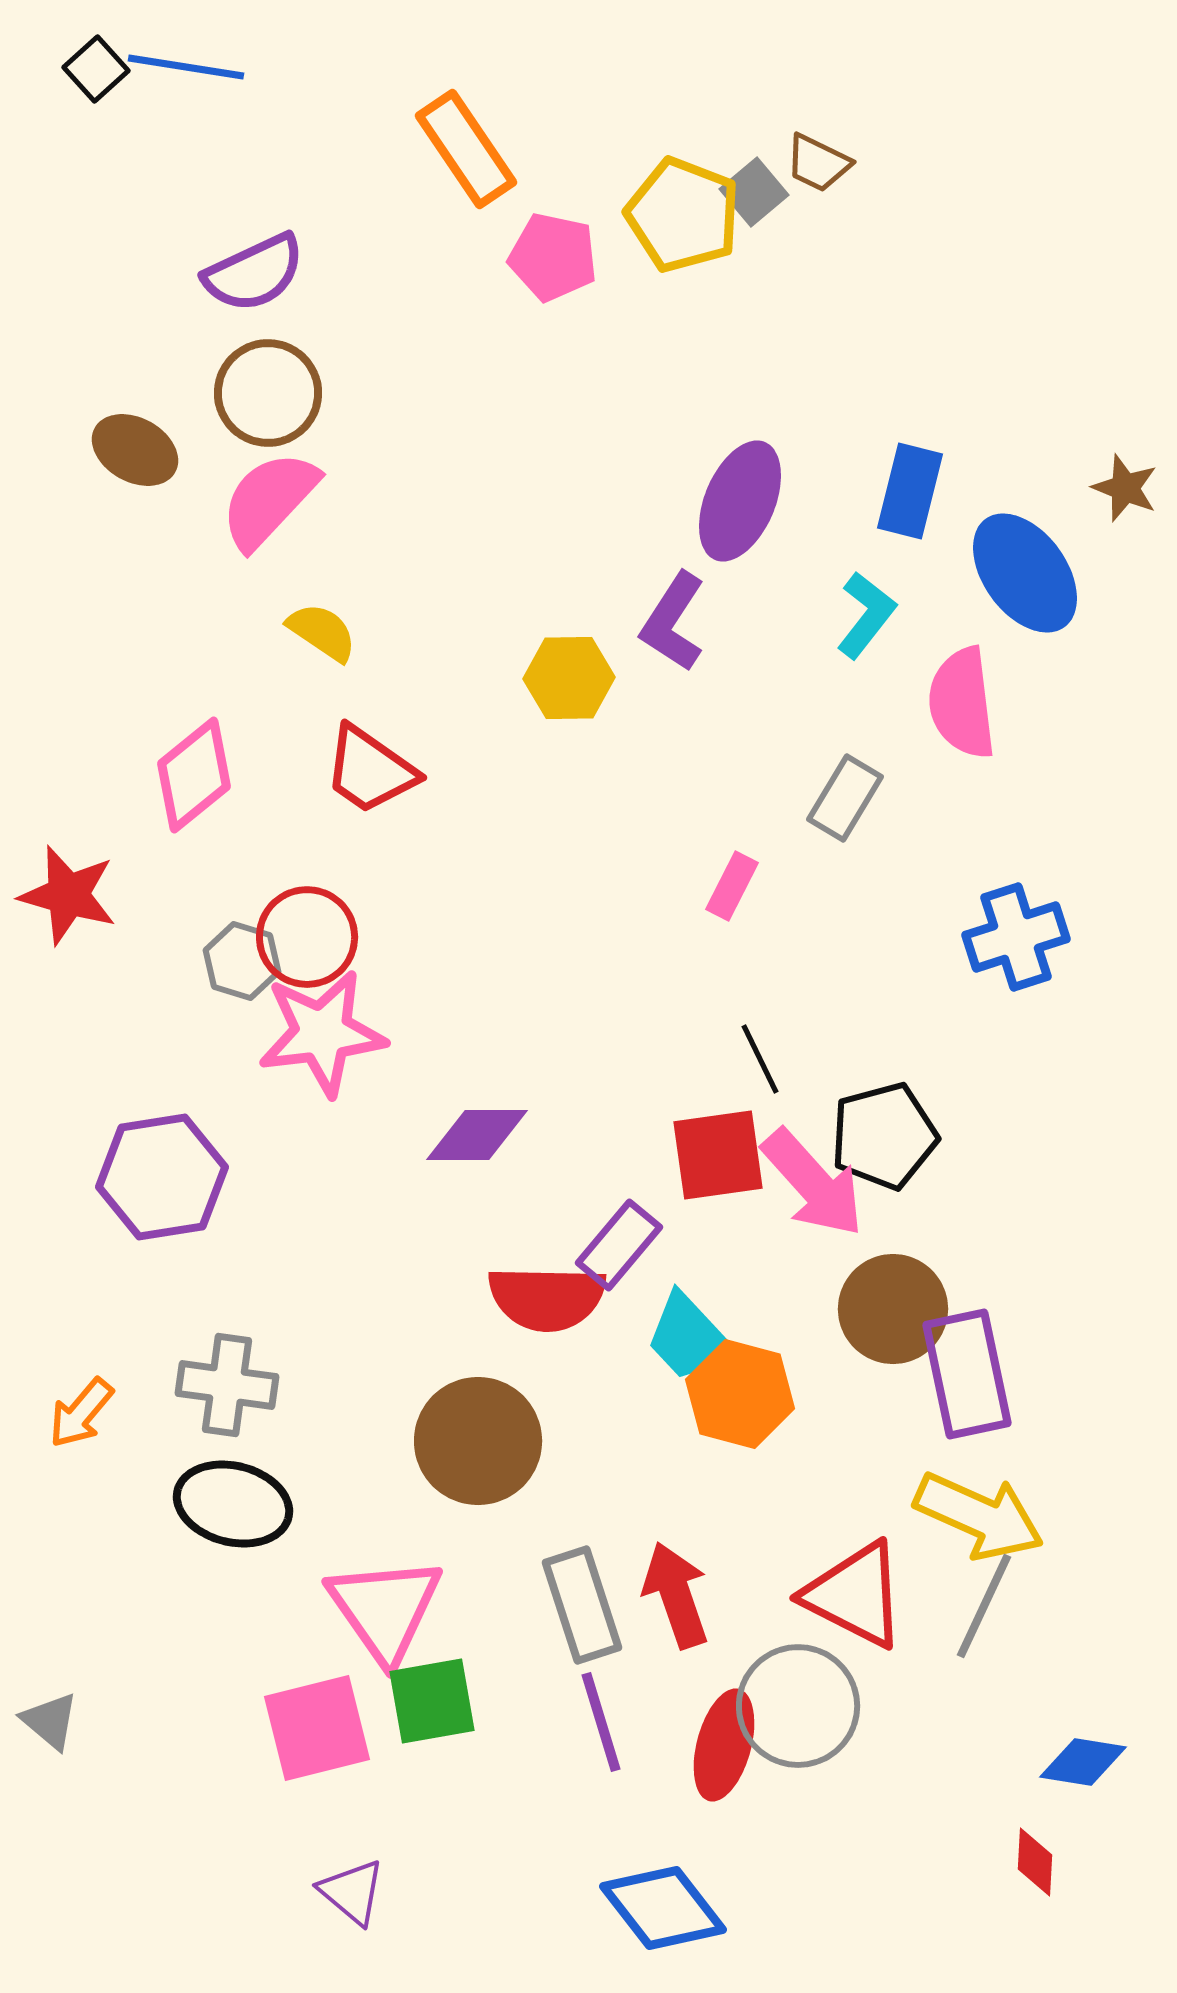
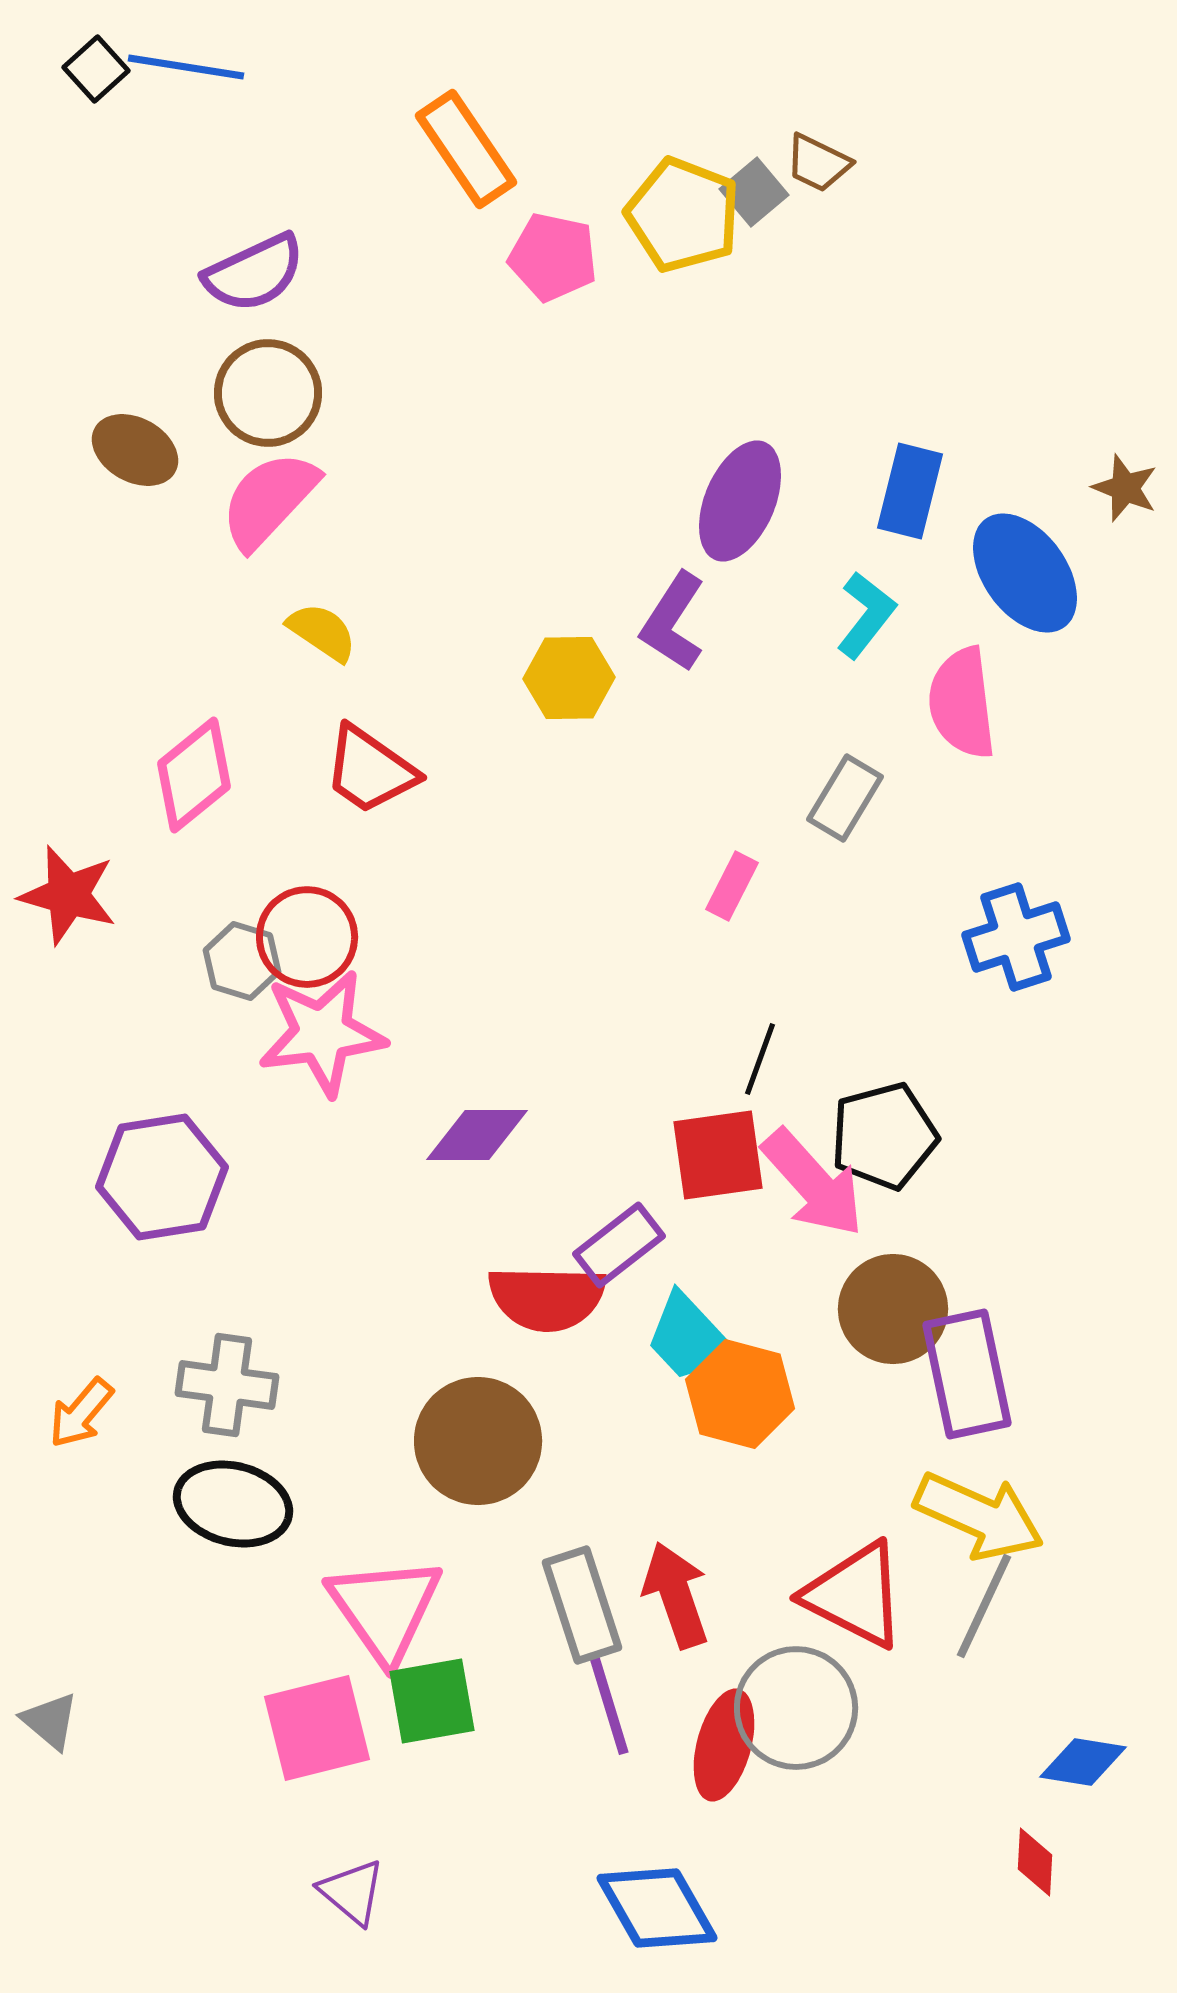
black line at (760, 1059): rotated 46 degrees clockwise
purple rectangle at (619, 1245): rotated 12 degrees clockwise
gray circle at (798, 1706): moved 2 px left, 2 px down
purple line at (601, 1722): moved 8 px right, 17 px up
blue diamond at (663, 1908): moved 6 px left; rotated 8 degrees clockwise
